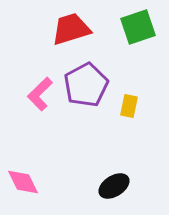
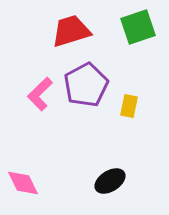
red trapezoid: moved 2 px down
pink diamond: moved 1 px down
black ellipse: moved 4 px left, 5 px up
